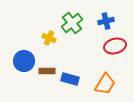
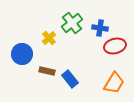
blue cross: moved 6 px left, 7 px down; rotated 21 degrees clockwise
yellow cross: rotated 24 degrees clockwise
blue circle: moved 2 px left, 7 px up
brown rectangle: rotated 14 degrees clockwise
blue rectangle: rotated 36 degrees clockwise
orange trapezoid: moved 9 px right, 1 px up
